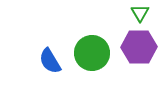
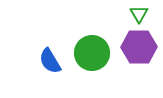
green triangle: moved 1 px left, 1 px down
